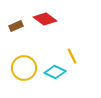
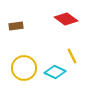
red diamond: moved 21 px right
brown rectangle: rotated 16 degrees clockwise
